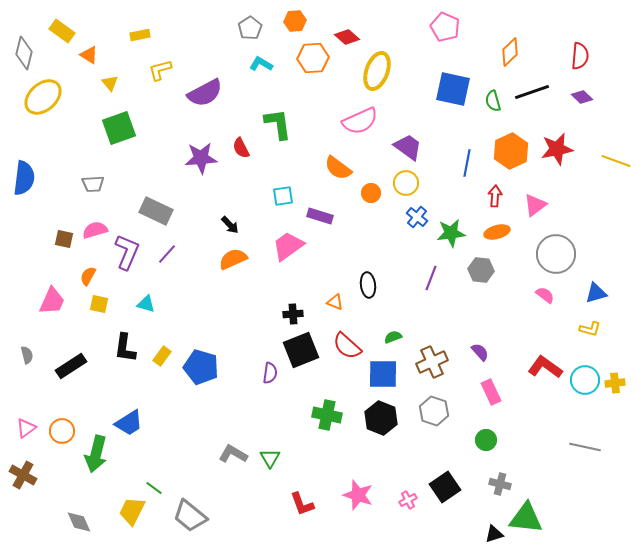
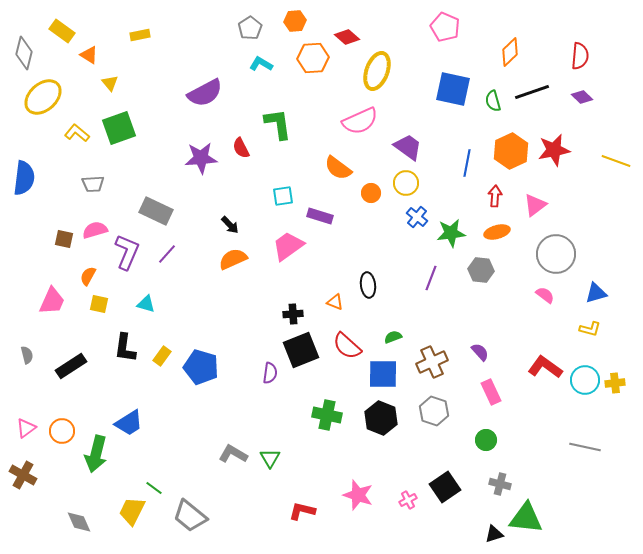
yellow L-shape at (160, 70): moved 83 px left, 63 px down; rotated 55 degrees clockwise
red star at (557, 149): moved 3 px left, 1 px down
red L-shape at (302, 504): moved 7 px down; rotated 124 degrees clockwise
